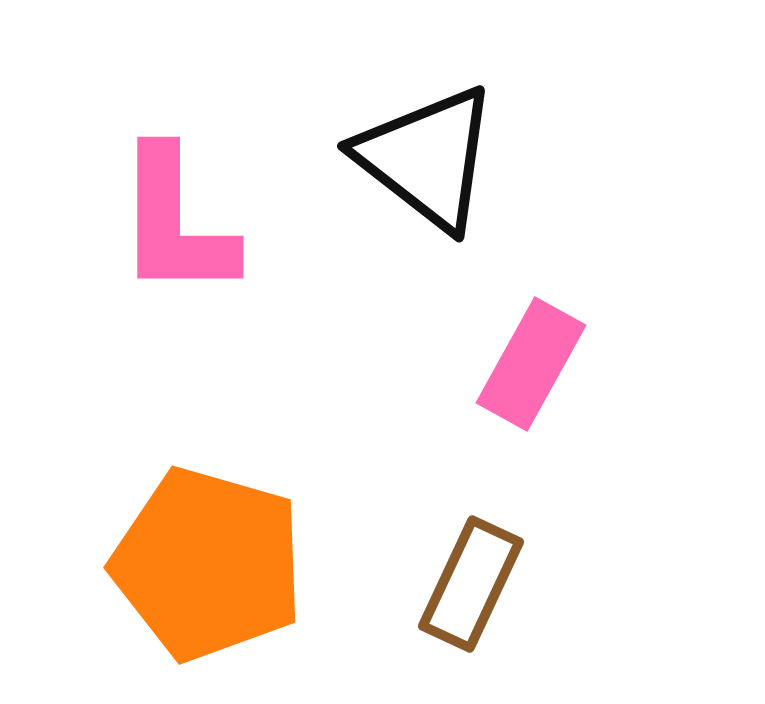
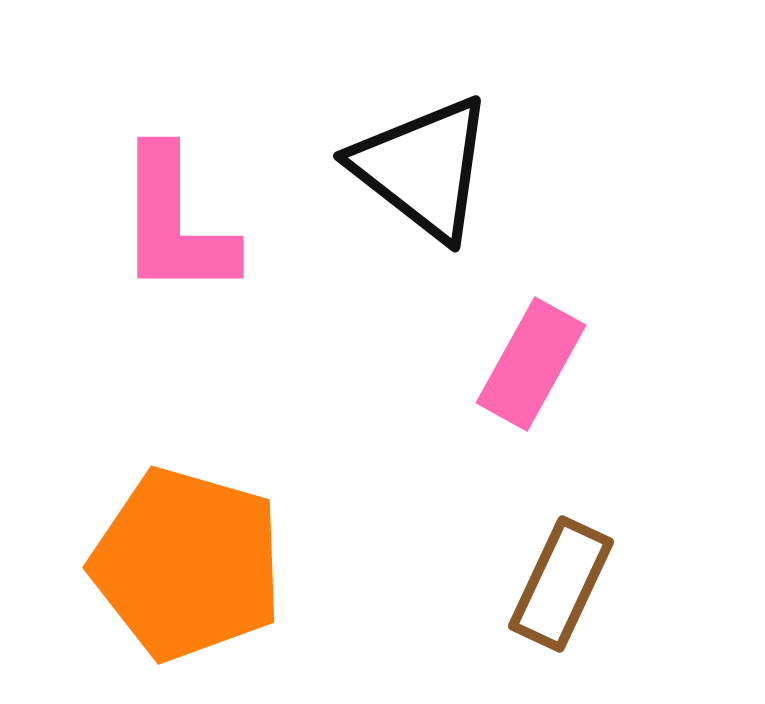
black triangle: moved 4 px left, 10 px down
orange pentagon: moved 21 px left
brown rectangle: moved 90 px right
